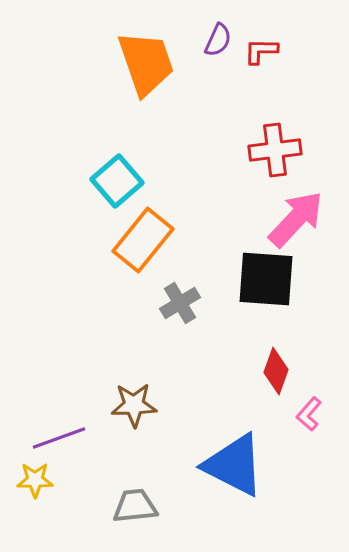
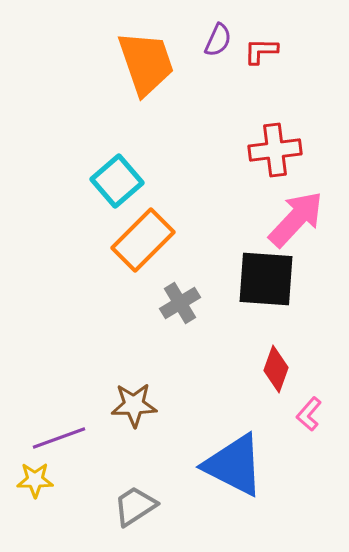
orange rectangle: rotated 6 degrees clockwise
red diamond: moved 2 px up
gray trapezoid: rotated 27 degrees counterclockwise
